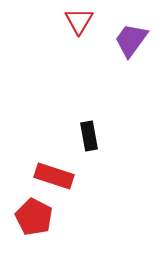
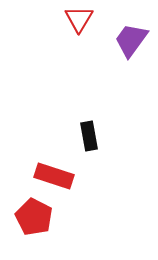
red triangle: moved 2 px up
